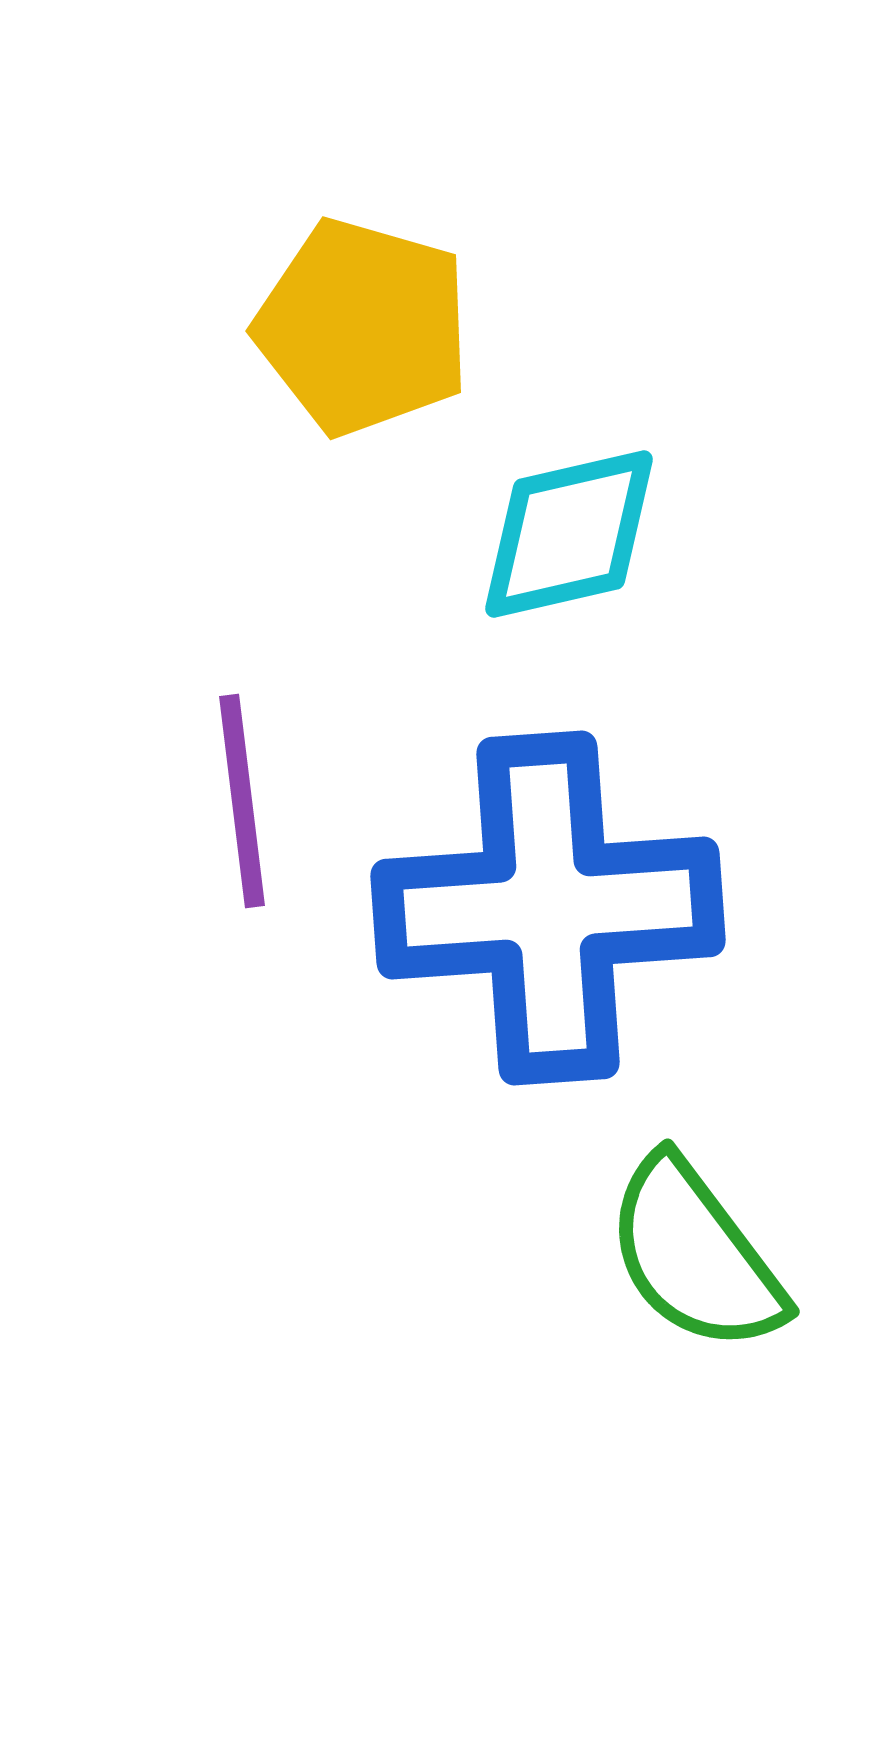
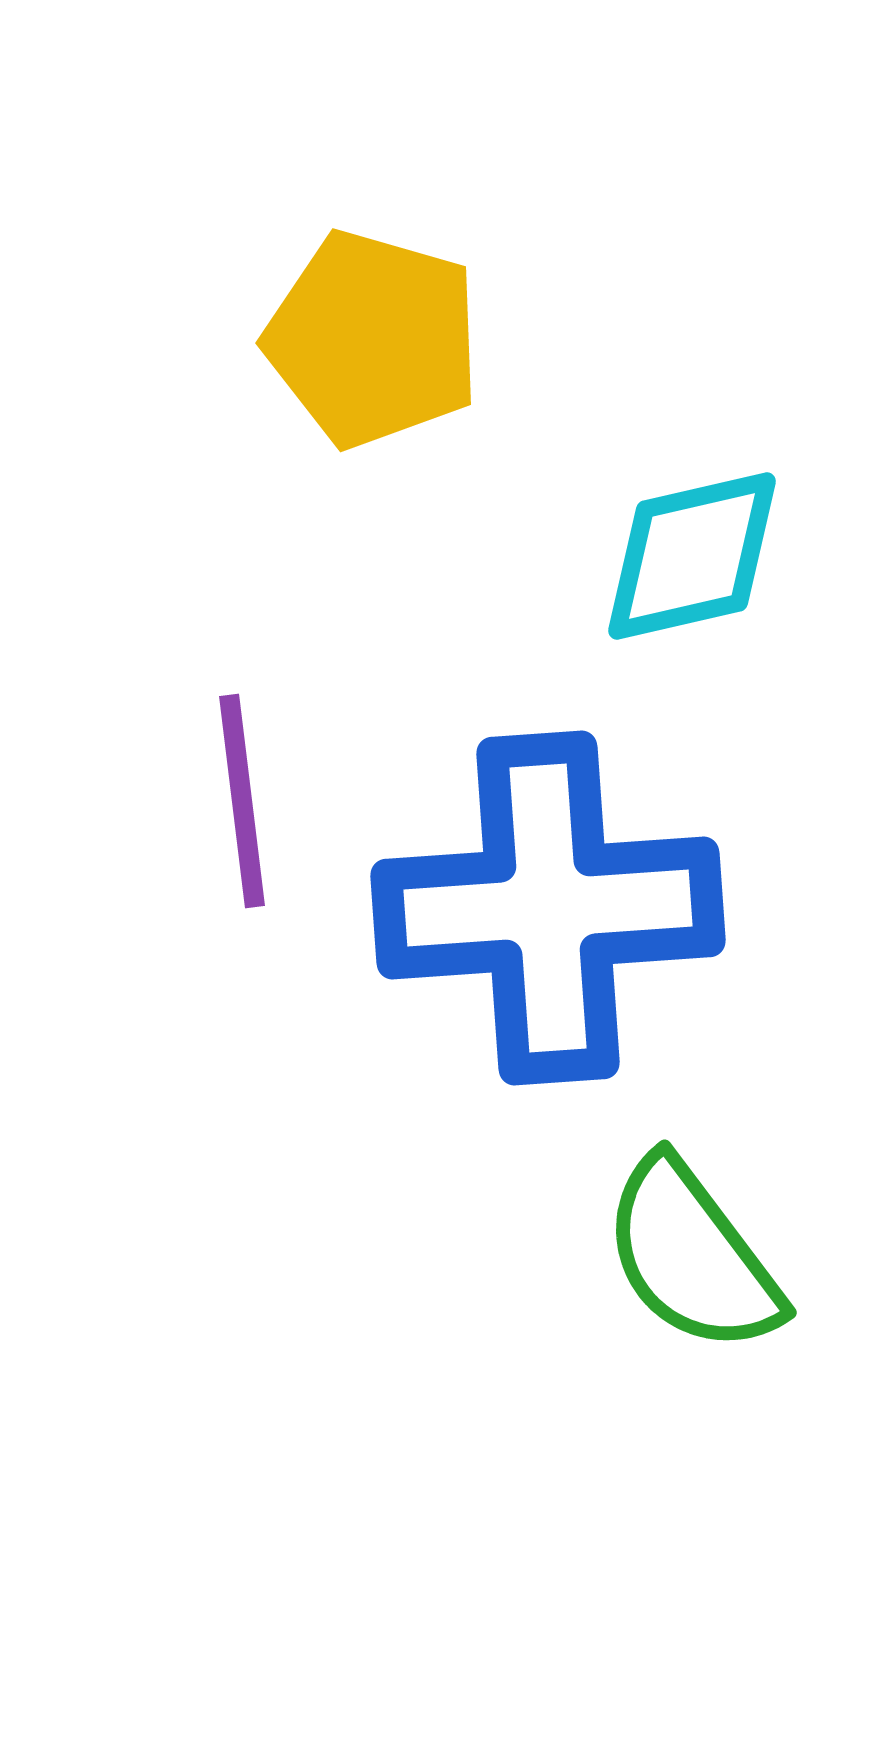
yellow pentagon: moved 10 px right, 12 px down
cyan diamond: moved 123 px right, 22 px down
green semicircle: moved 3 px left, 1 px down
